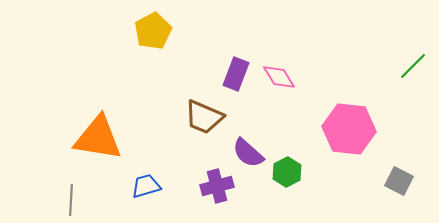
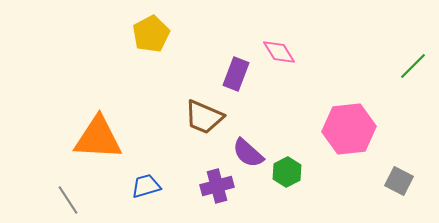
yellow pentagon: moved 2 px left, 3 px down
pink diamond: moved 25 px up
pink hexagon: rotated 12 degrees counterclockwise
orange triangle: rotated 6 degrees counterclockwise
gray line: moved 3 px left; rotated 36 degrees counterclockwise
